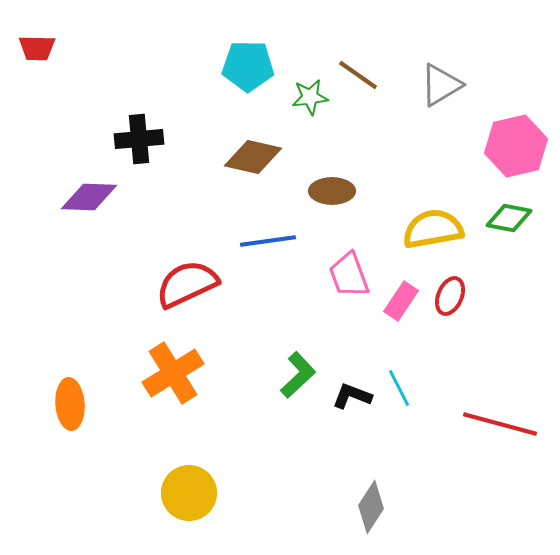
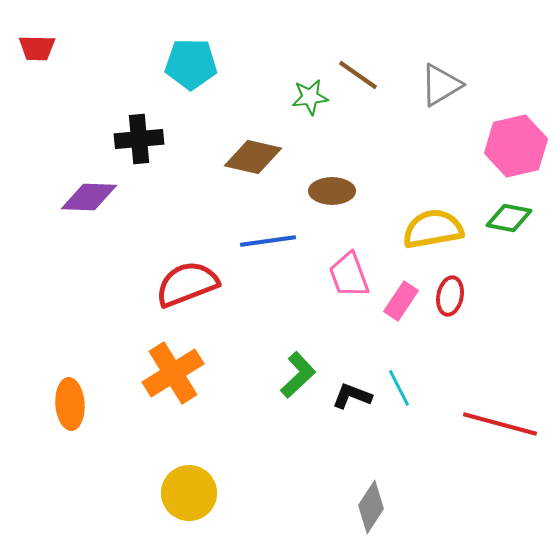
cyan pentagon: moved 57 px left, 2 px up
red semicircle: rotated 4 degrees clockwise
red ellipse: rotated 12 degrees counterclockwise
